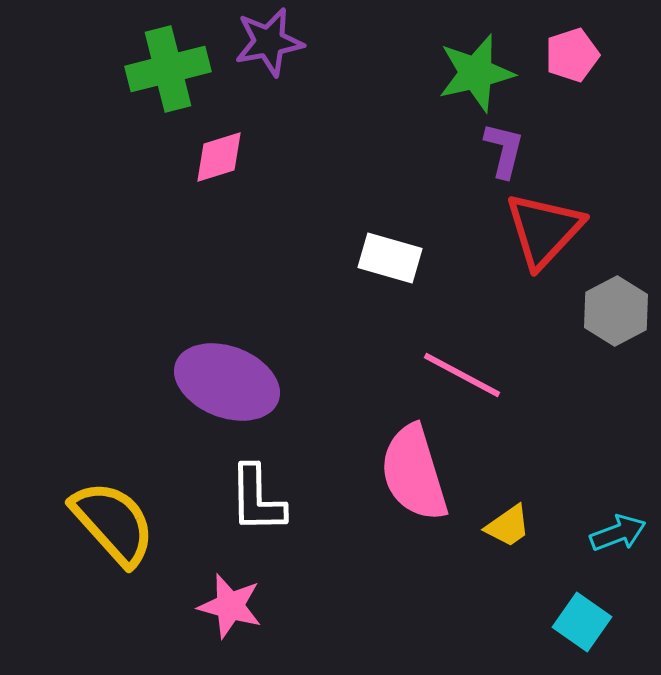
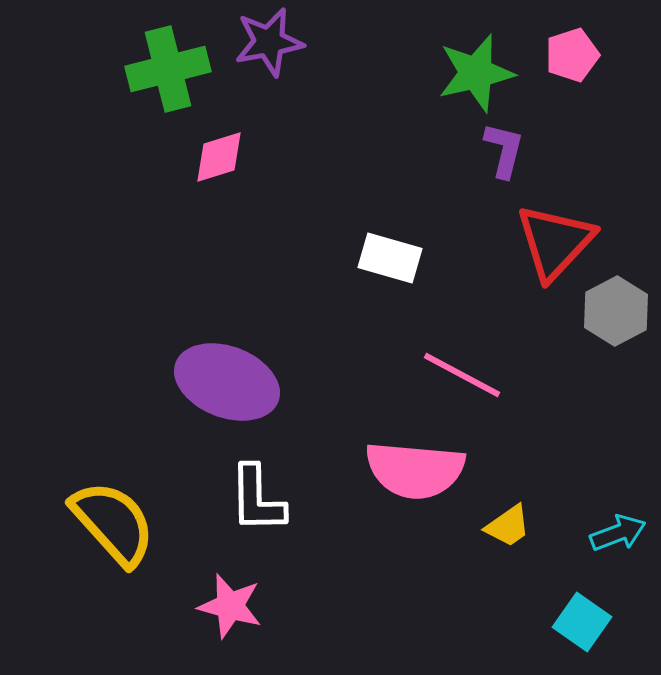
red triangle: moved 11 px right, 12 px down
pink semicircle: moved 1 px right, 3 px up; rotated 68 degrees counterclockwise
